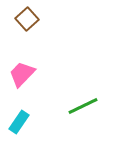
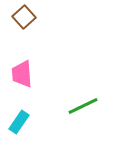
brown square: moved 3 px left, 2 px up
pink trapezoid: rotated 48 degrees counterclockwise
